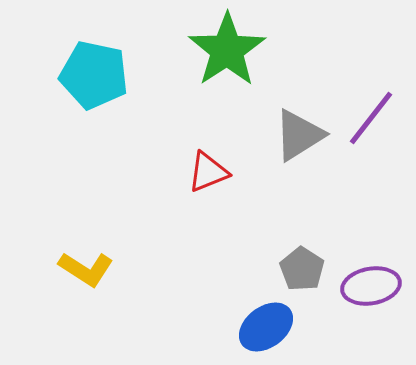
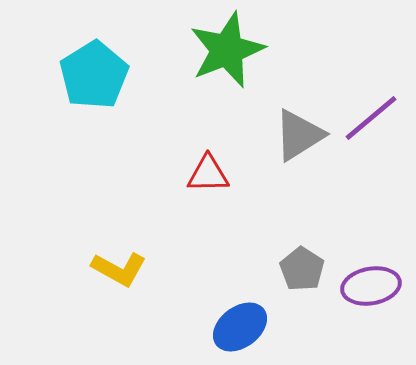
green star: rotated 12 degrees clockwise
cyan pentagon: rotated 28 degrees clockwise
purple line: rotated 12 degrees clockwise
red triangle: moved 2 px down; rotated 21 degrees clockwise
yellow L-shape: moved 33 px right; rotated 4 degrees counterclockwise
blue ellipse: moved 26 px left
